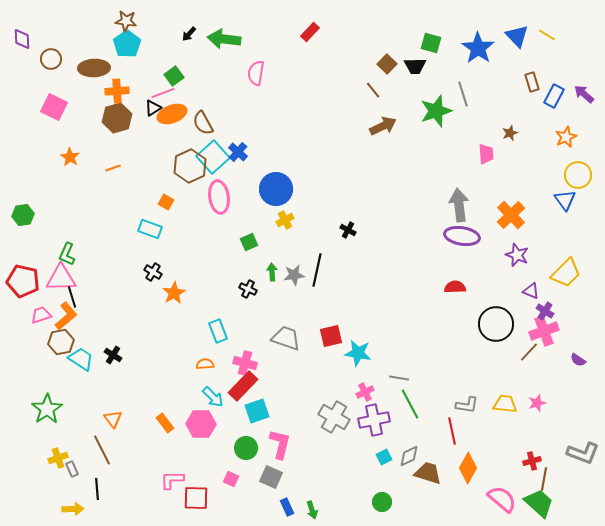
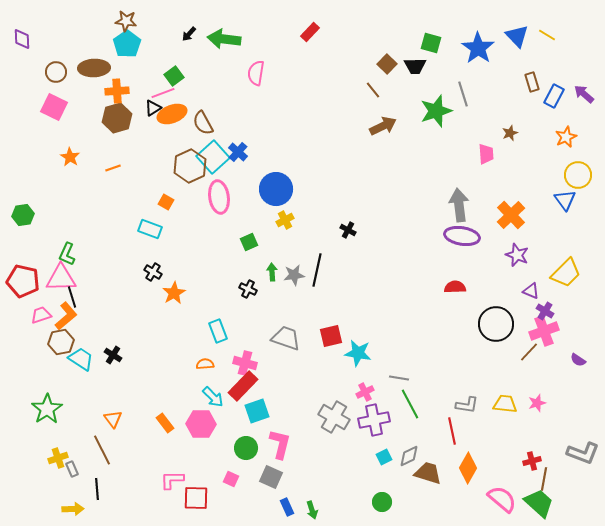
brown circle at (51, 59): moved 5 px right, 13 px down
